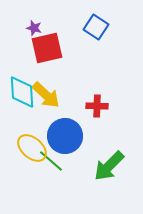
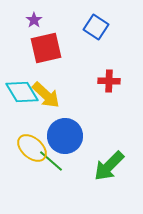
purple star: moved 8 px up; rotated 21 degrees clockwise
red square: moved 1 px left
cyan diamond: rotated 28 degrees counterclockwise
red cross: moved 12 px right, 25 px up
